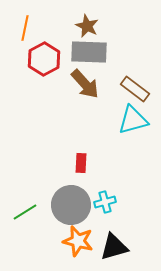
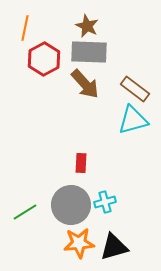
orange star: moved 1 px right, 2 px down; rotated 20 degrees counterclockwise
